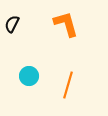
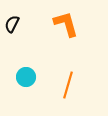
cyan circle: moved 3 px left, 1 px down
